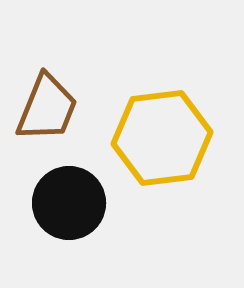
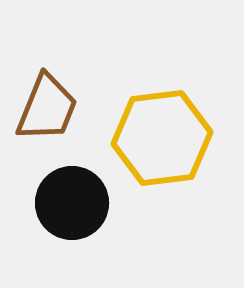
black circle: moved 3 px right
